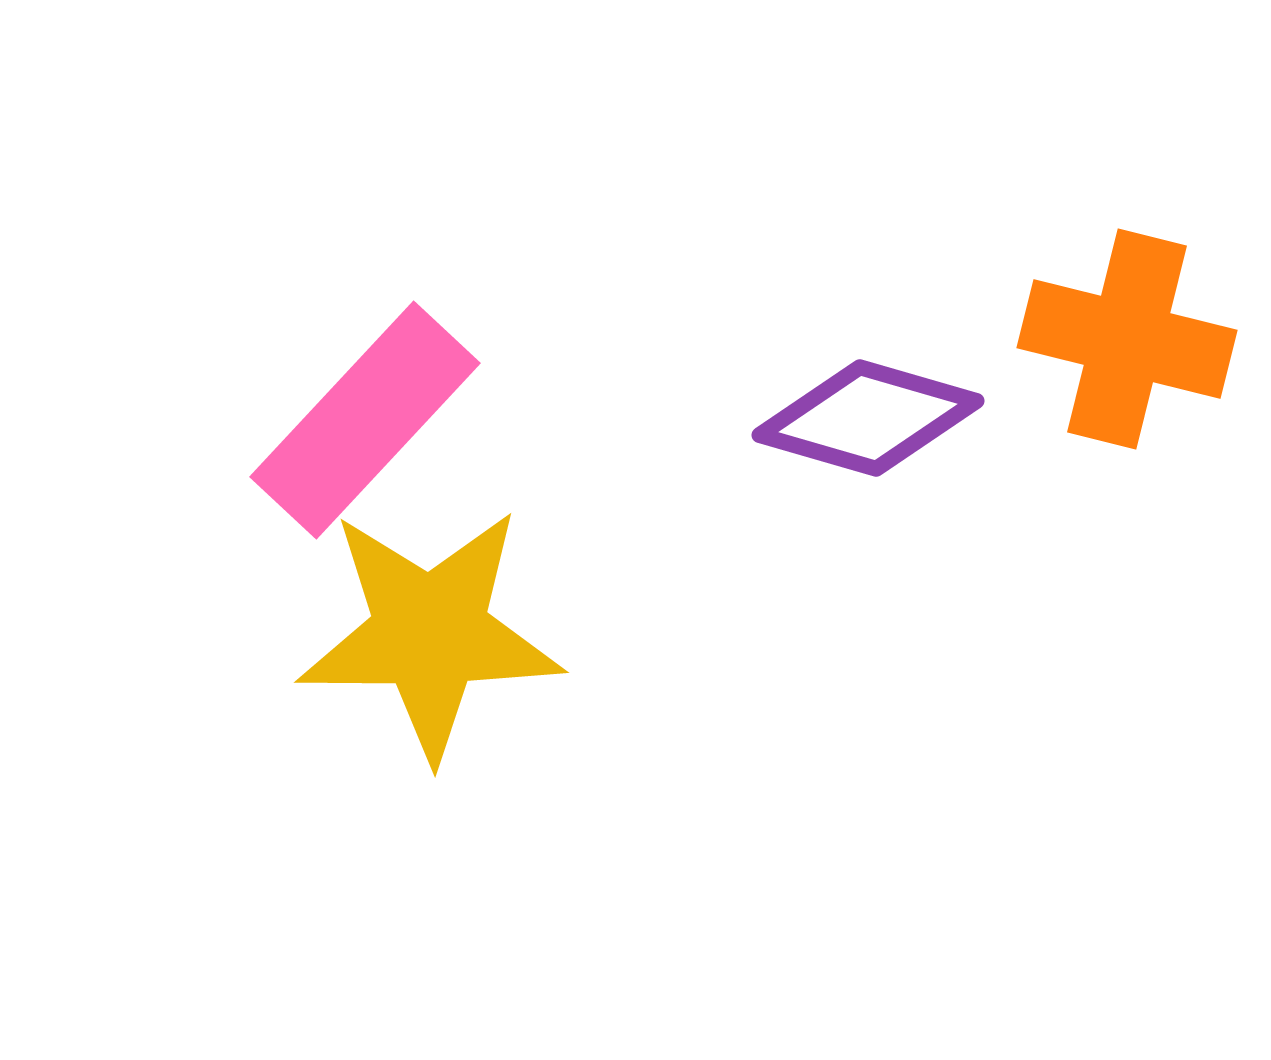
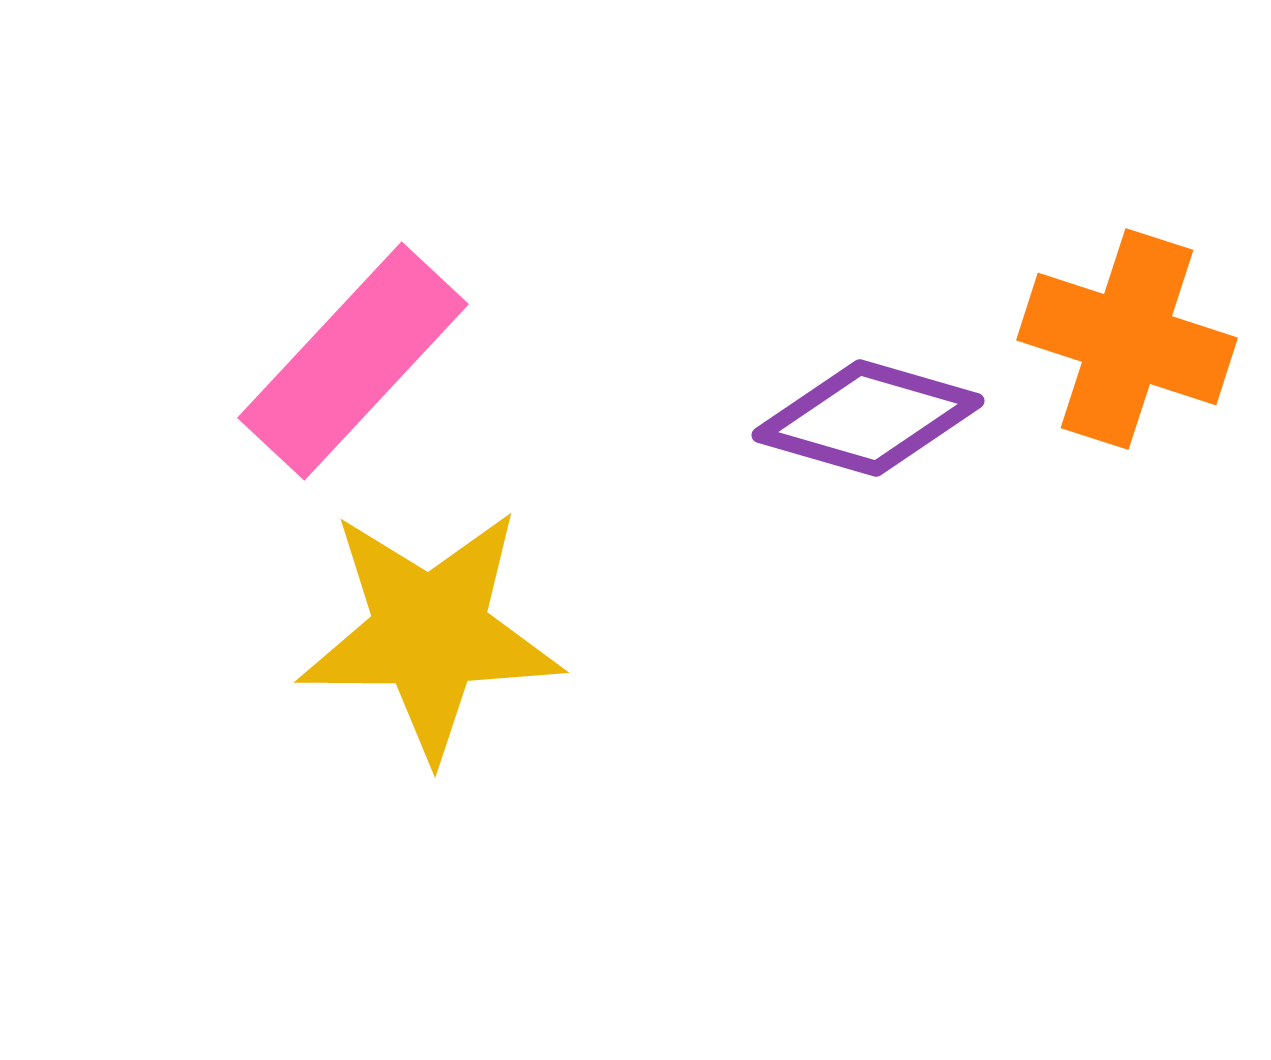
orange cross: rotated 4 degrees clockwise
pink rectangle: moved 12 px left, 59 px up
